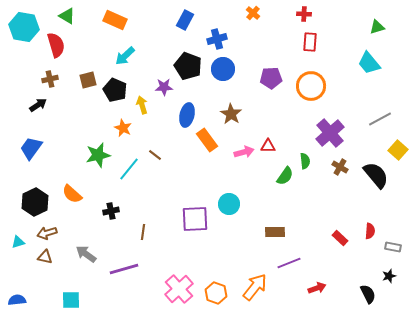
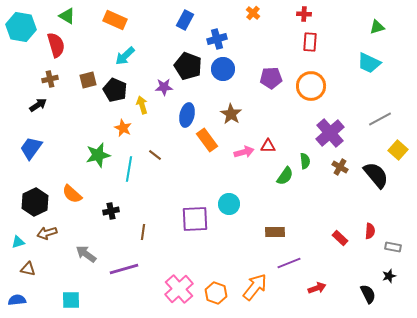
cyan hexagon at (24, 27): moved 3 px left
cyan trapezoid at (369, 63): rotated 25 degrees counterclockwise
cyan line at (129, 169): rotated 30 degrees counterclockwise
brown triangle at (45, 257): moved 17 px left, 12 px down
